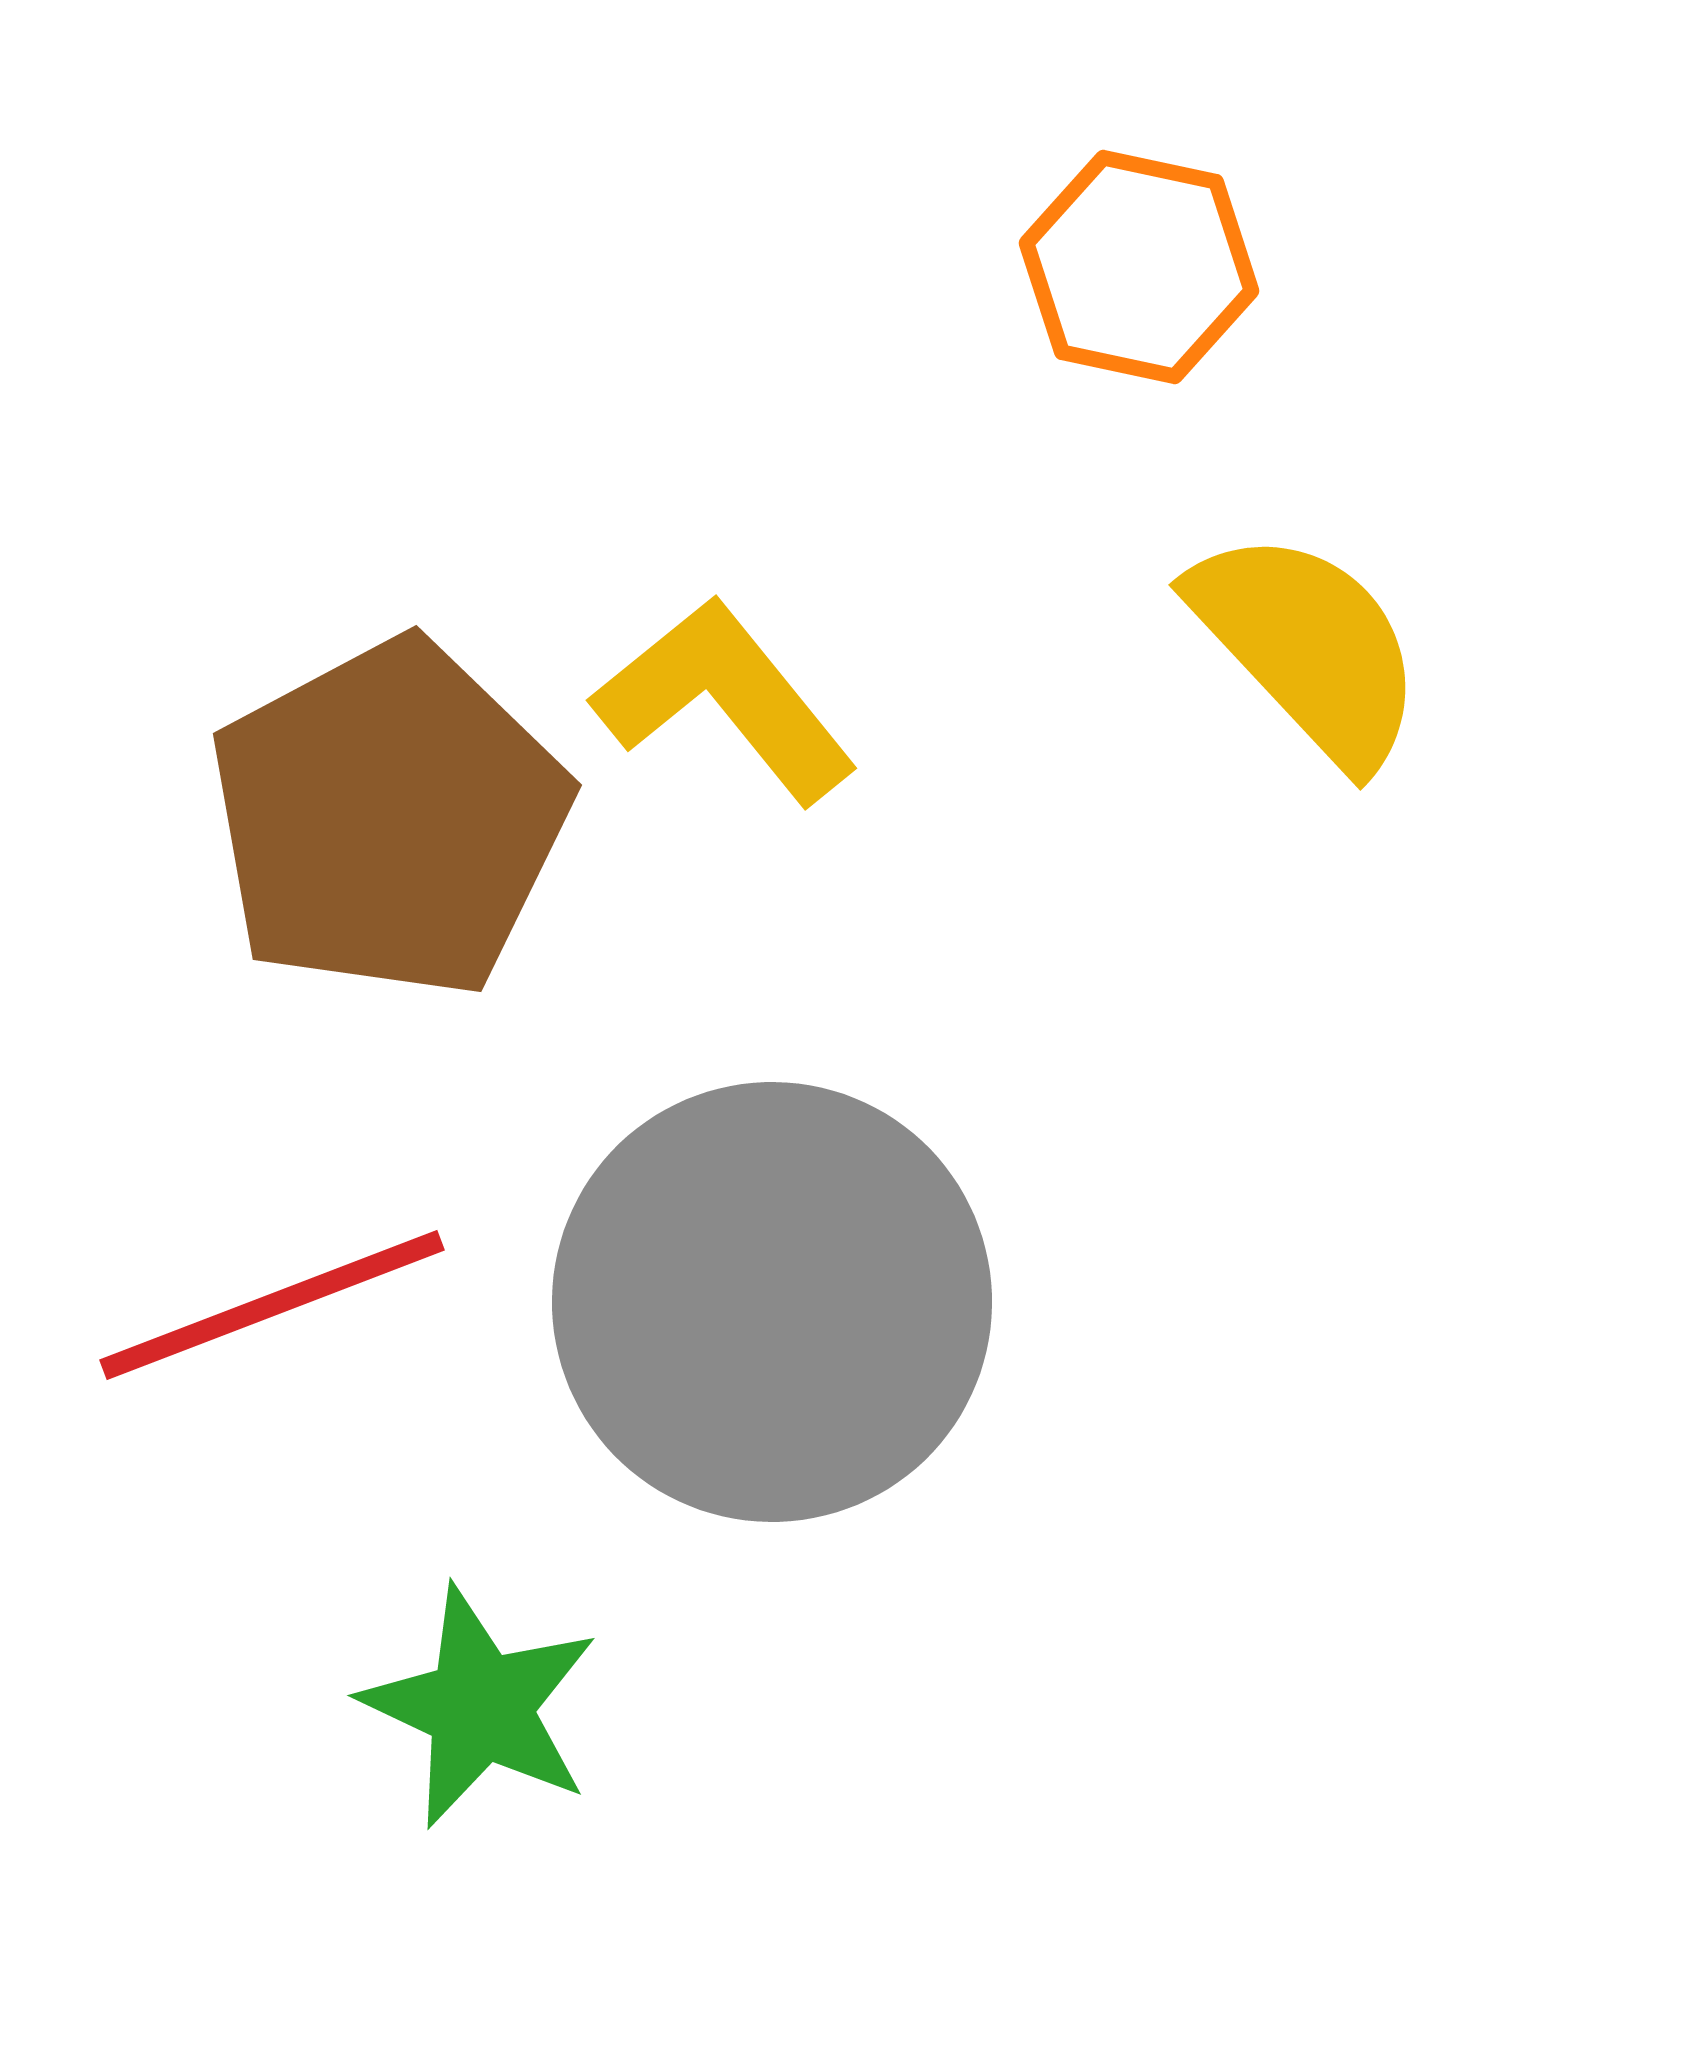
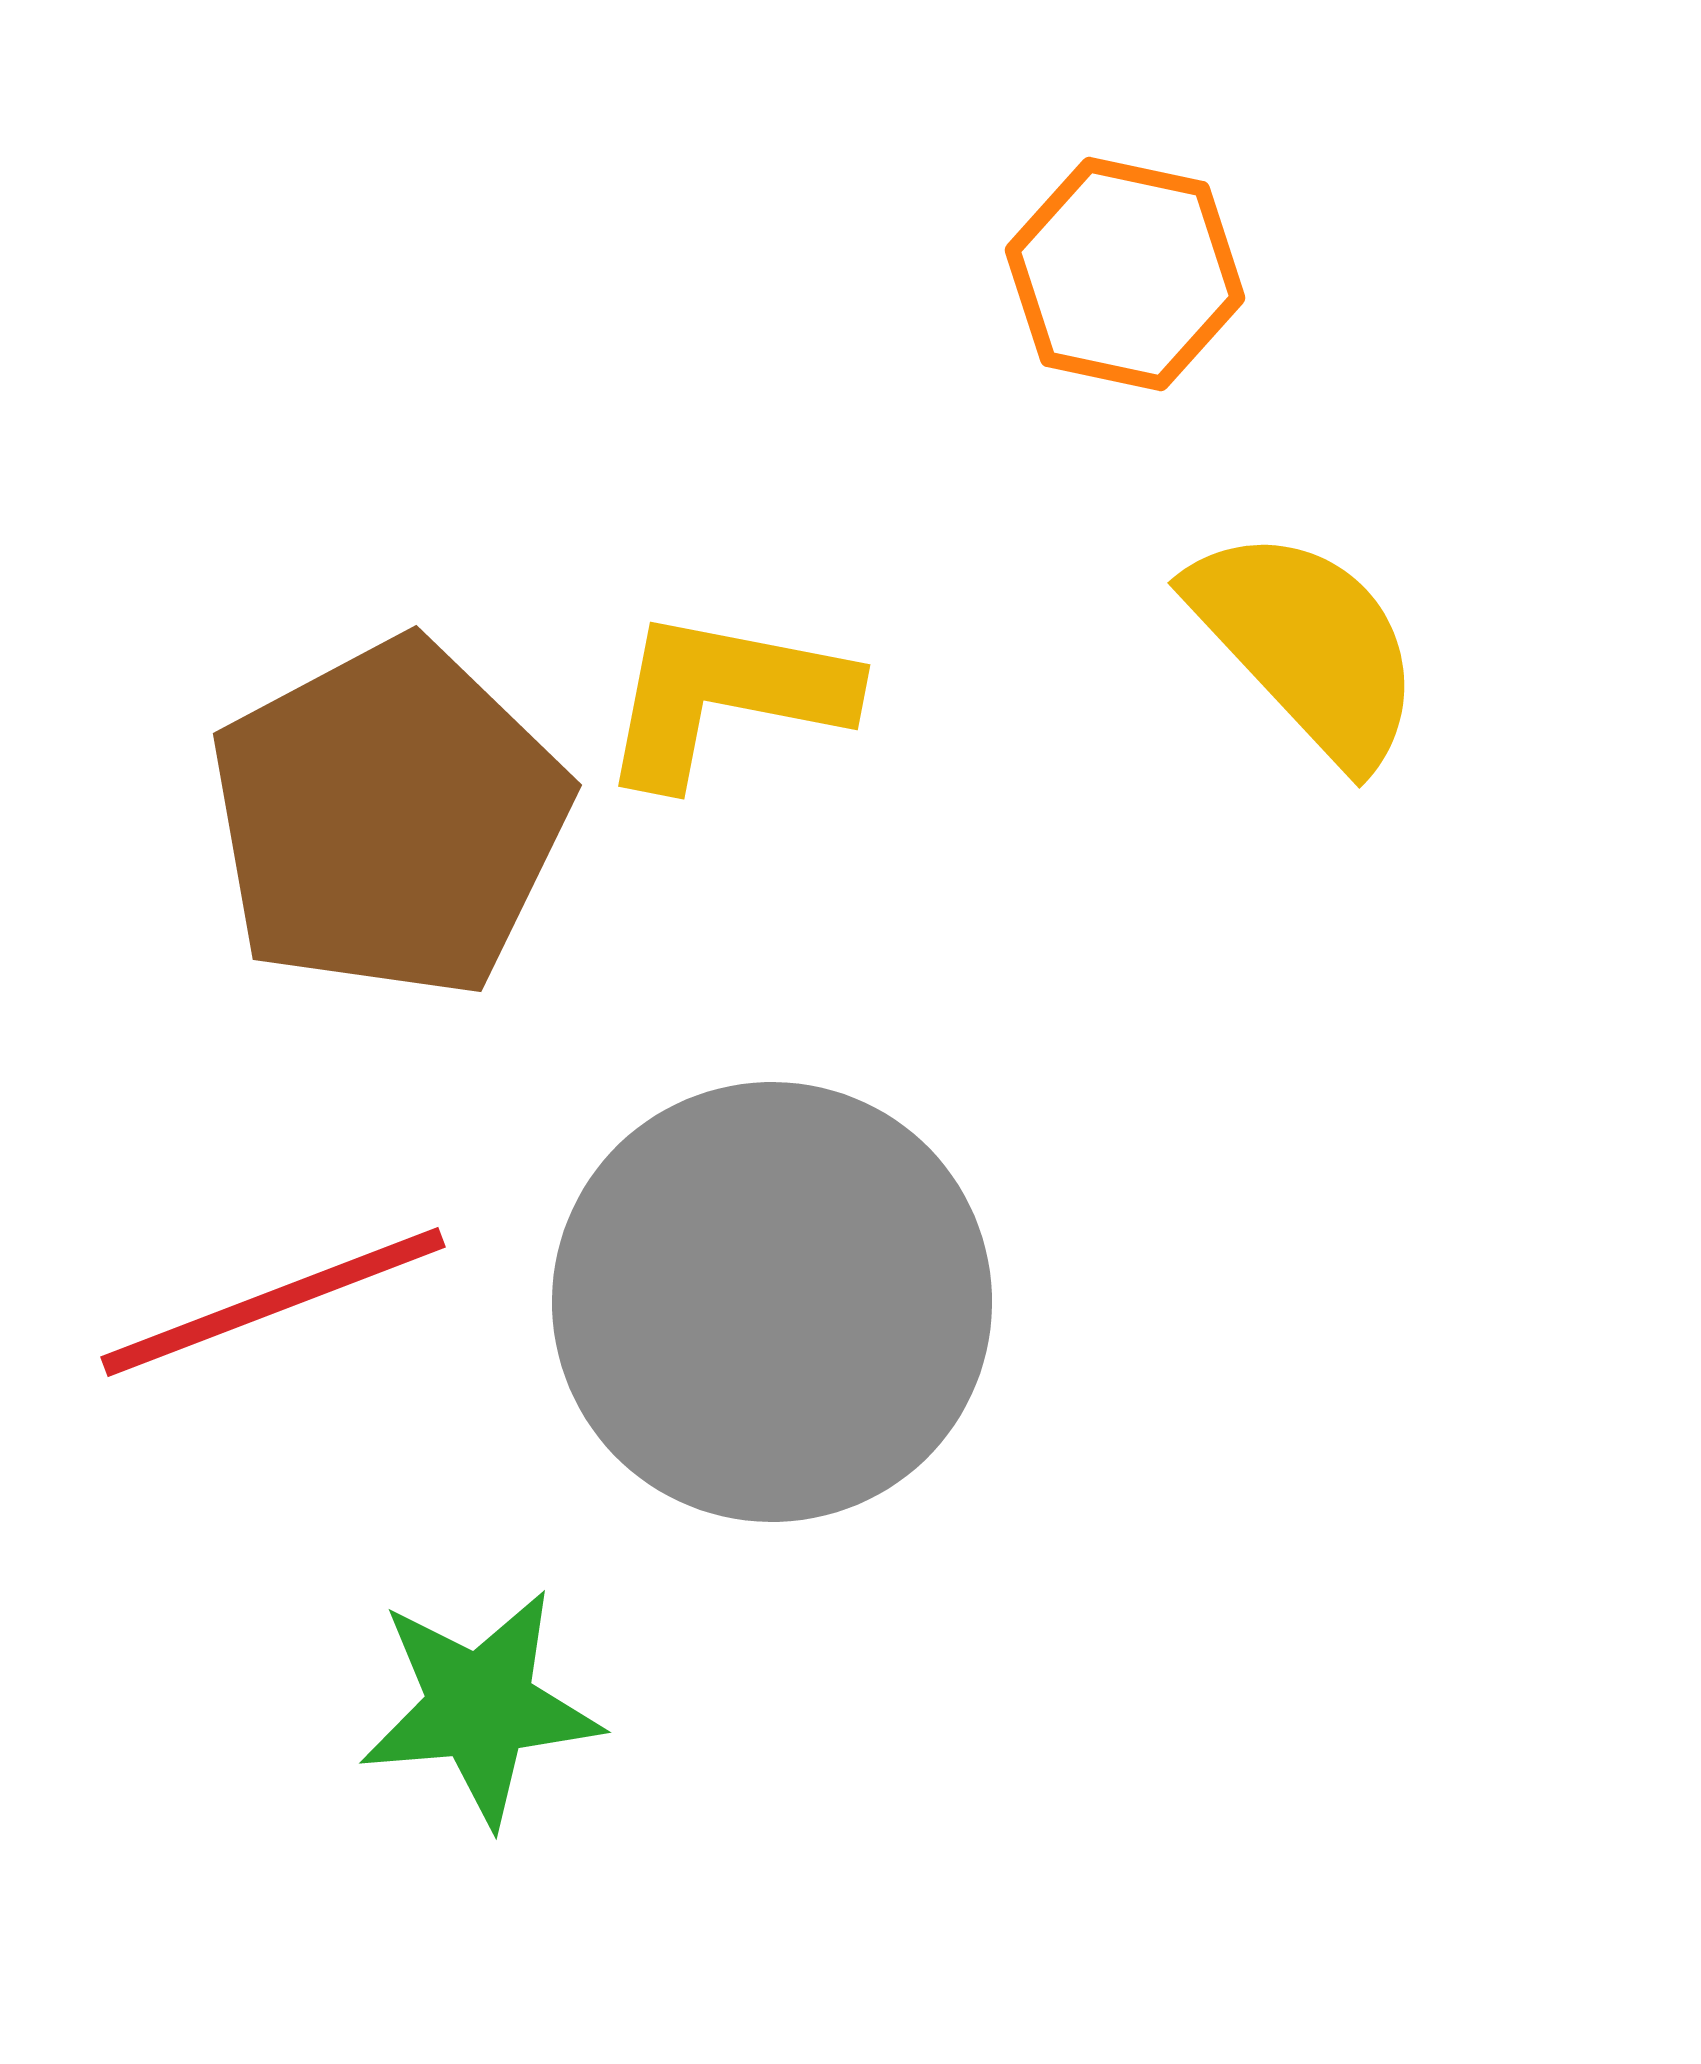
orange hexagon: moved 14 px left, 7 px down
yellow semicircle: moved 1 px left, 2 px up
yellow L-shape: moved 3 px up; rotated 40 degrees counterclockwise
red line: moved 1 px right, 3 px up
green star: rotated 30 degrees counterclockwise
